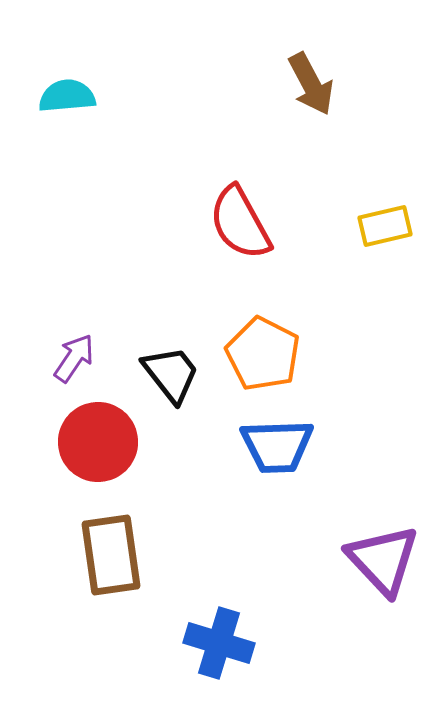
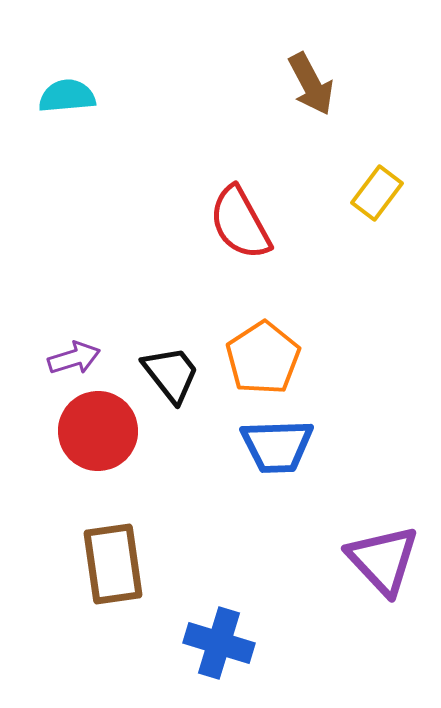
yellow rectangle: moved 8 px left, 33 px up; rotated 40 degrees counterclockwise
orange pentagon: moved 4 px down; rotated 12 degrees clockwise
purple arrow: rotated 39 degrees clockwise
red circle: moved 11 px up
brown rectangle: moved 2 px right, 9 px down
